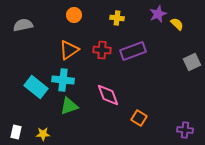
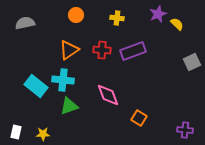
orange circle: moved 2 px right
gray semicircle: moved 2 px right, 2 px up
cyan rectangle: moved 1 px up
